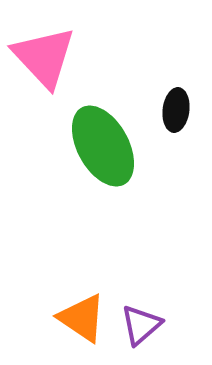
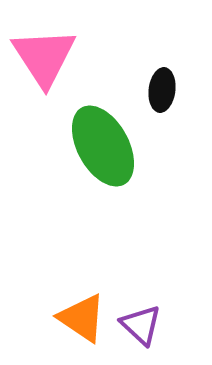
pink triangle: rotated 10 degrees clockwise
black ellipse: moved 14 px left, 20 px up
purple triangle: rotated 36 degrees counterclockwise
